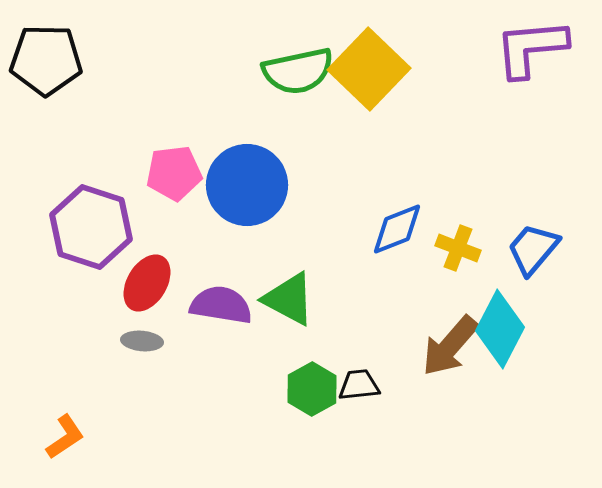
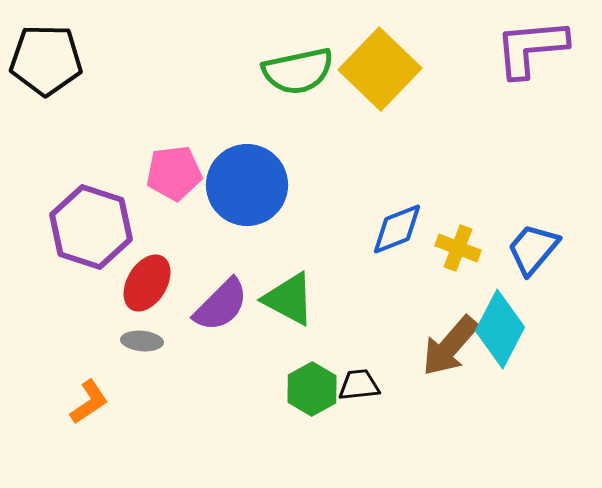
yellow square: moved 11 px right
purple semicircle: rotated 126 degrees clockwise
orange L-shape: moved 24 px right, 35 px up
